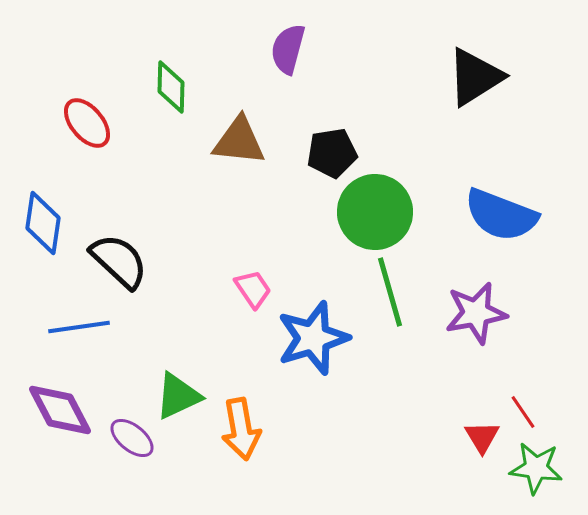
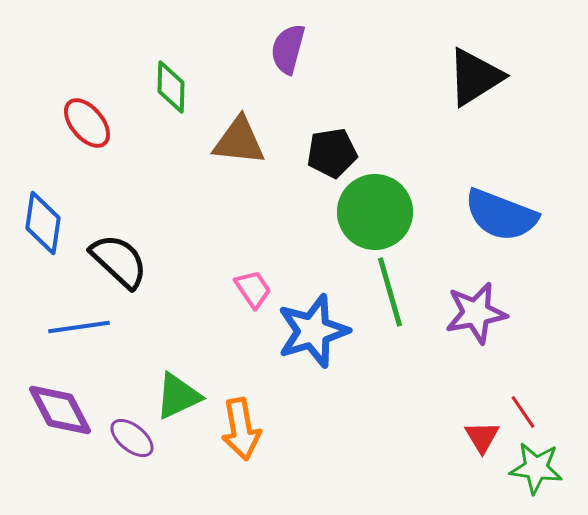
blue star: moved 7 px up
